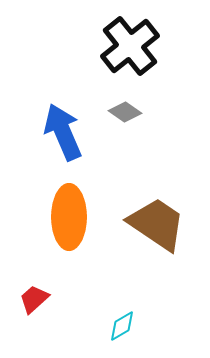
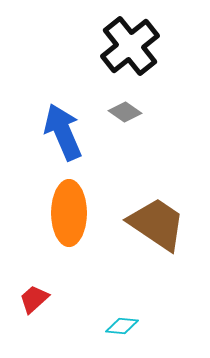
orange ellipse: moved 4 px up
cyan diamond: rotated 36 degrees clockwise
